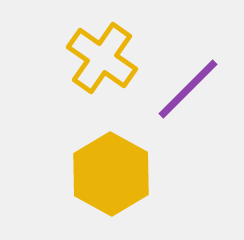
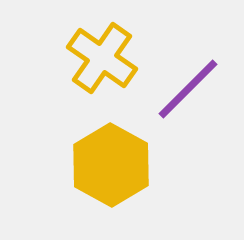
yellow hexagon: moved 9 px up
